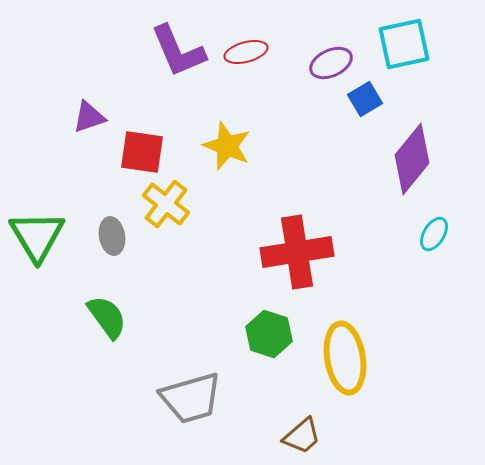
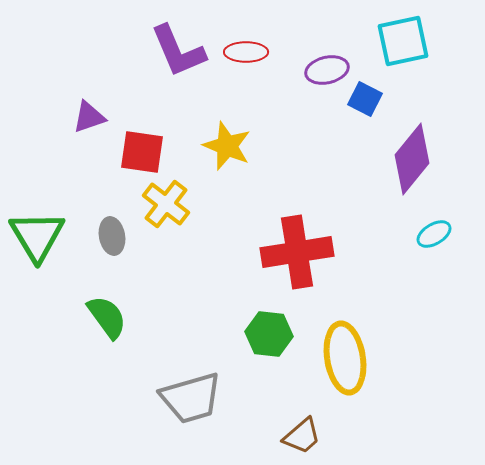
cyan square: moved 1 px left, 3 px up
red ellipse: rotated 15 degrees clockwise
purple ellipse: moved 4 px left, 7 px down; rotated 12 degrees clockwise
blue square: rotated 32 degrees counterclockwise
cyan ellipse: rotated 28 degrees clockwise
green hexagon: rotated 12 degrees counterclockwise
